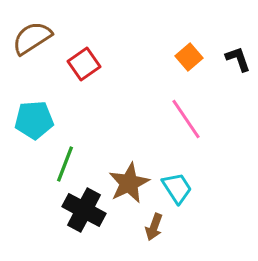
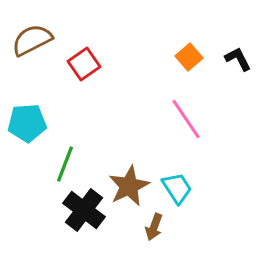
brown semicircle: moved 2 px down; rotated 6 degrees clockwise
black L-shape: rotated 8 degrees counterclockwise
cyan pentagon: moved 7 px left, 3 px down
brown star: moved 3 px down
black cross: rotated 9 degrees clockwise
